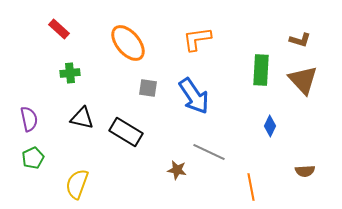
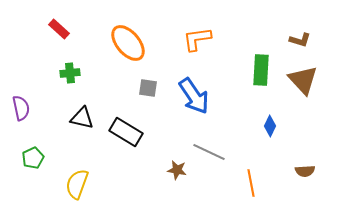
purple semicircle: moved 8 px left, 11 px up
orange line: moved 4 px up
